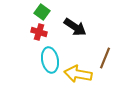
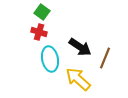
black arrow: moved 5 px right, 20 px down
cyan ellipse: moved 1 px up
yellow arrow: moved 5 px down; rotated 32 degrees clockwise
